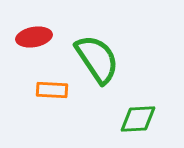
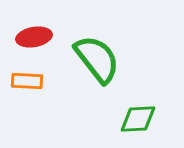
green semicircle: rotated 4 degrees counterclockwise
orange rectangle: moved 25 px left, 9 px up
